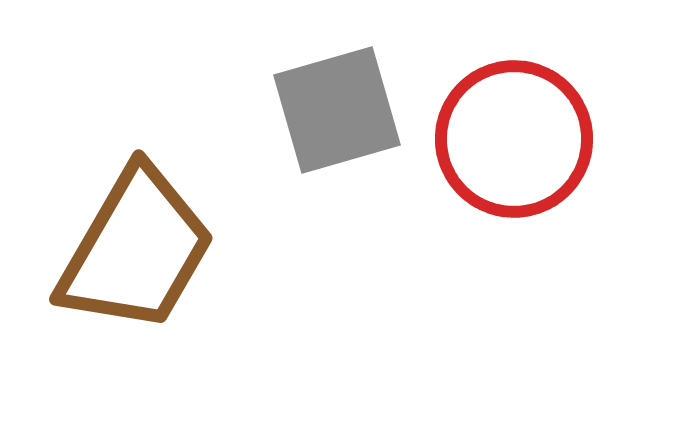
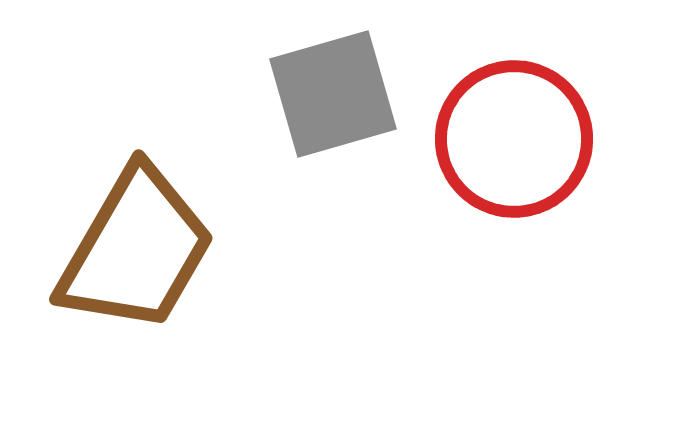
gray square: moved 4 px left, 16 px up
